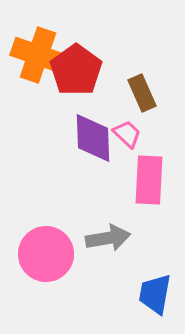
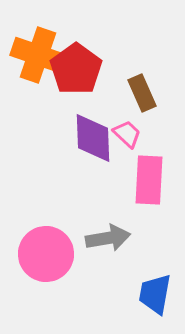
red pentagon: moved 1 px up
